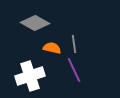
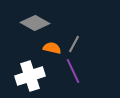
gray line: rotated 36 degrees clockwise
purple line: moved 1 px left, 1 px down
